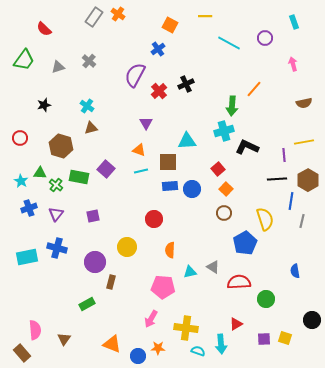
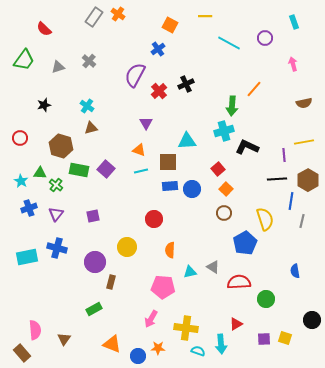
green rectangle at (79, 177): moved 7 px up
green rectangle at (87, 304): moved 7 px right, 5 px down
